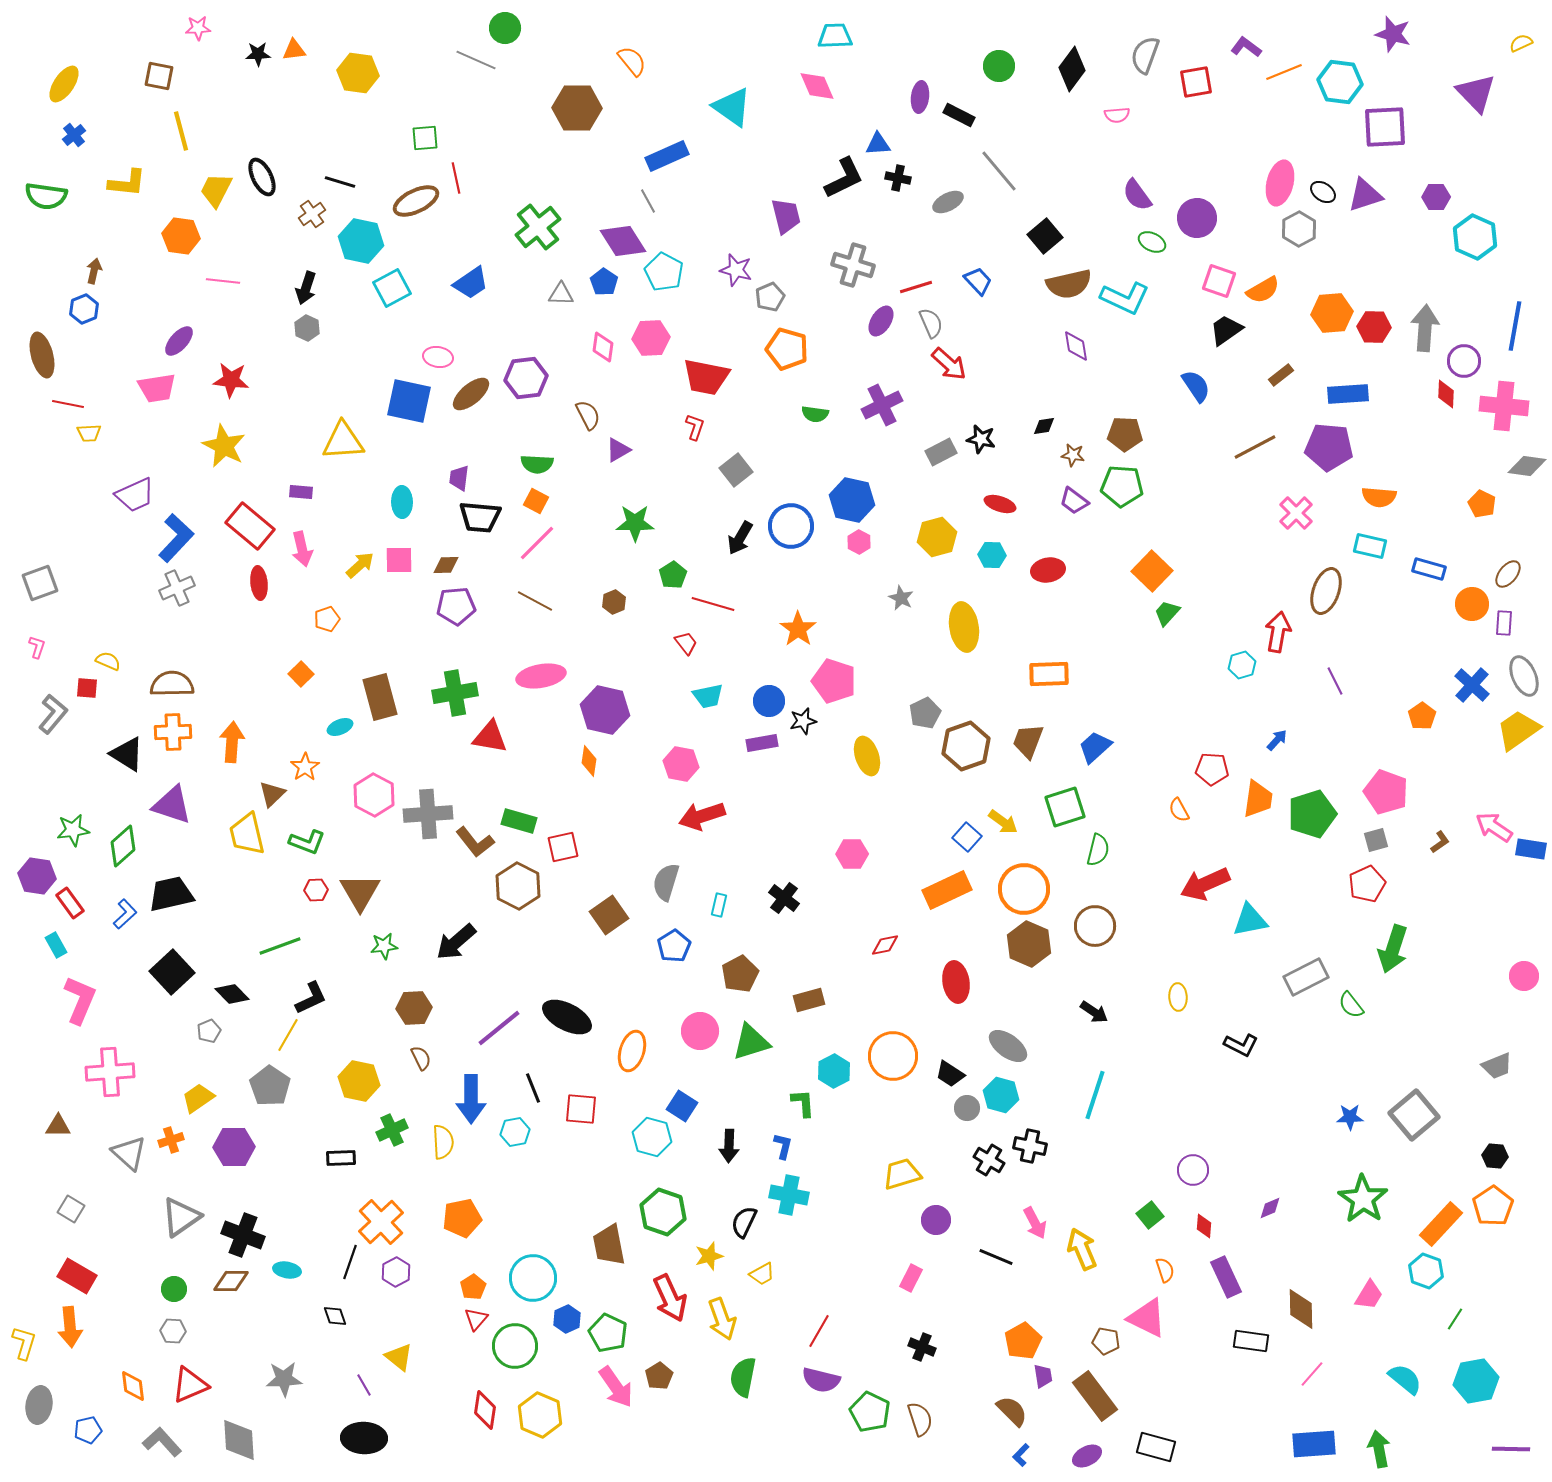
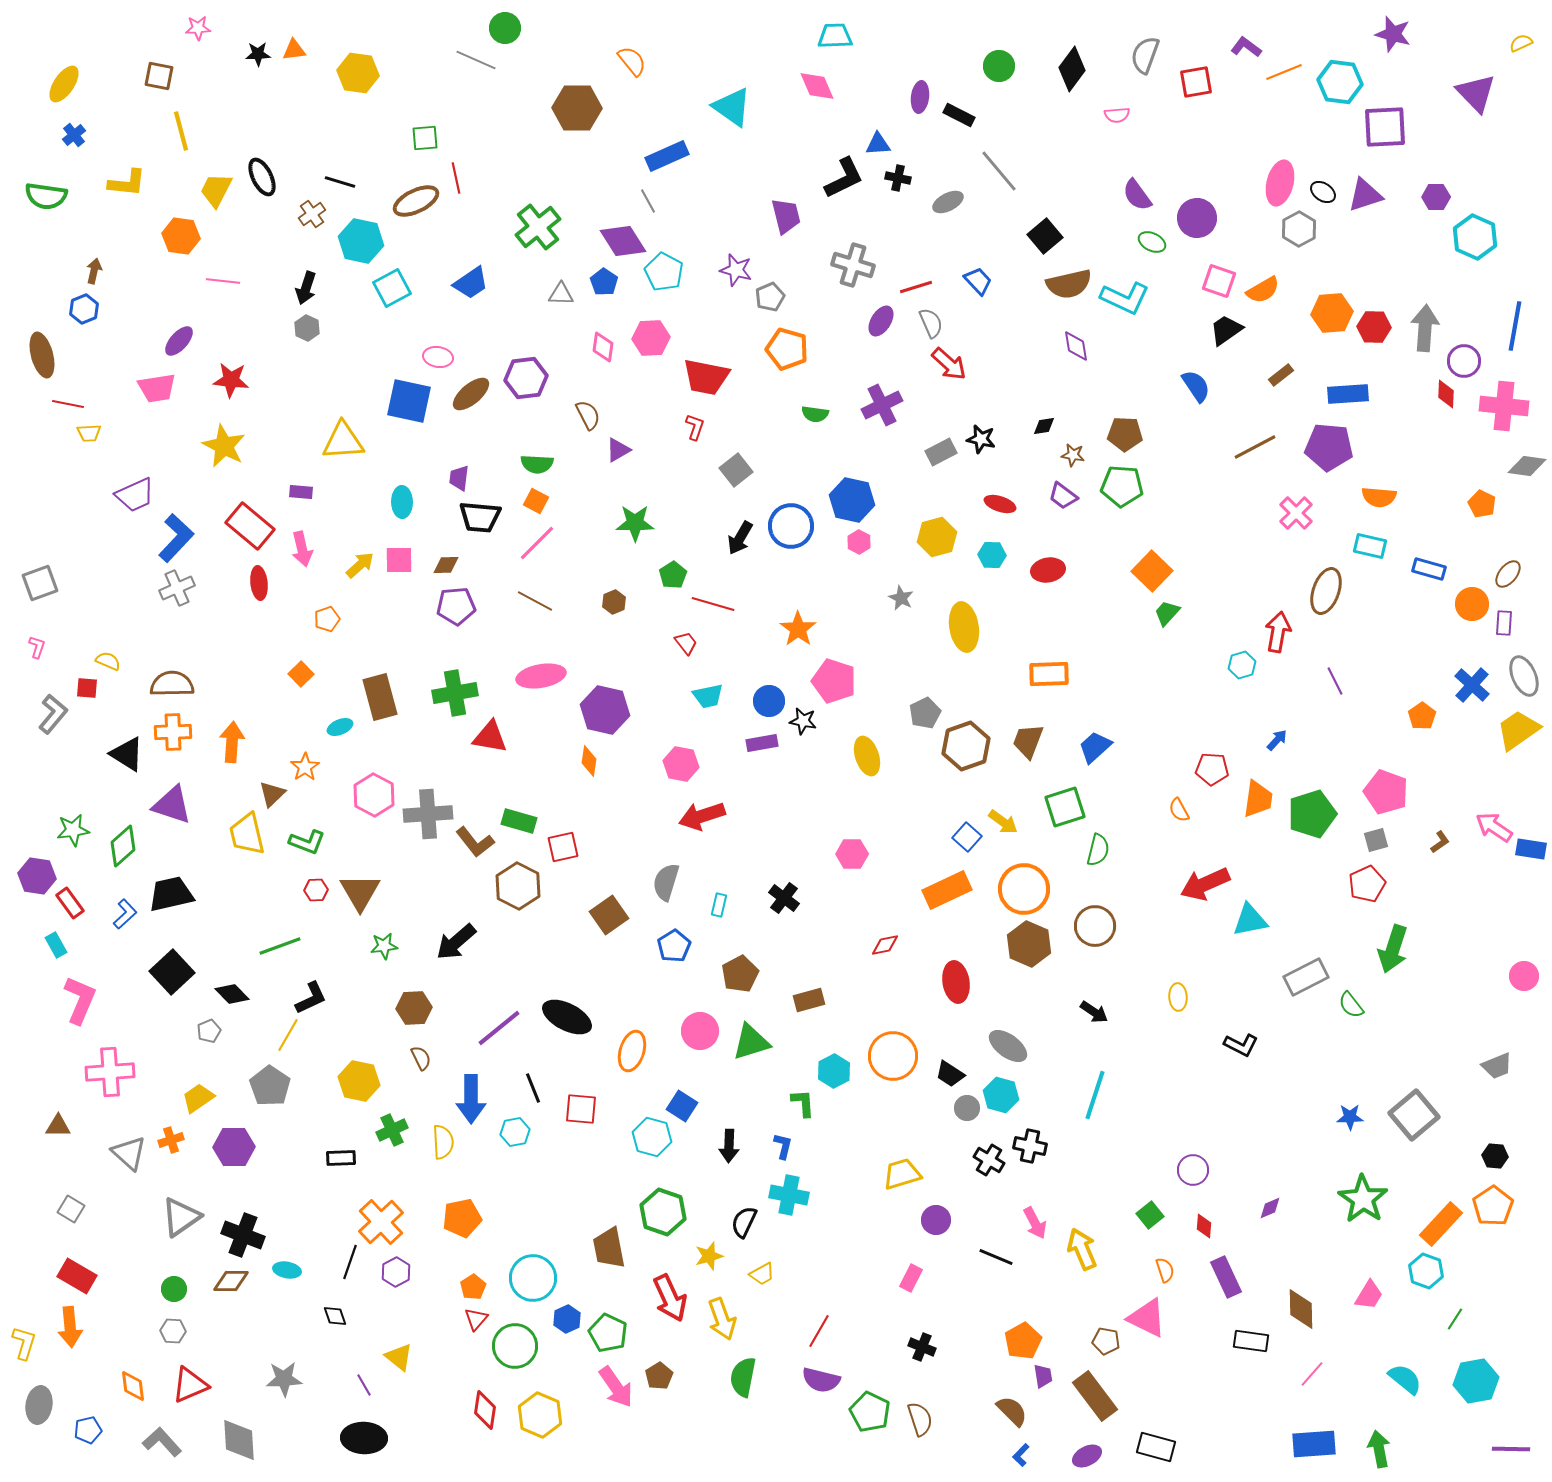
purple trapezoid at (1074, 501): moved 11 px left, 5 px up
black star at (803, 721): rotated 24 degrees clockwise
brown trapezoid at (609, 1245): moved 3 px down
